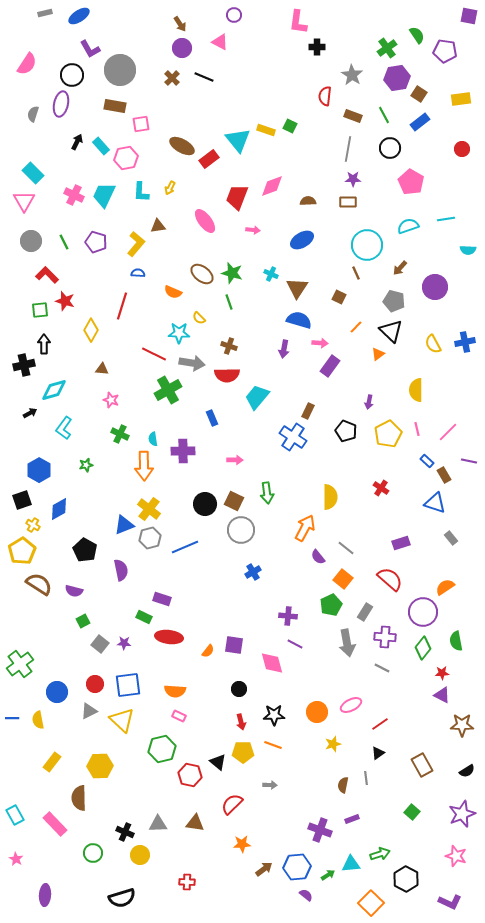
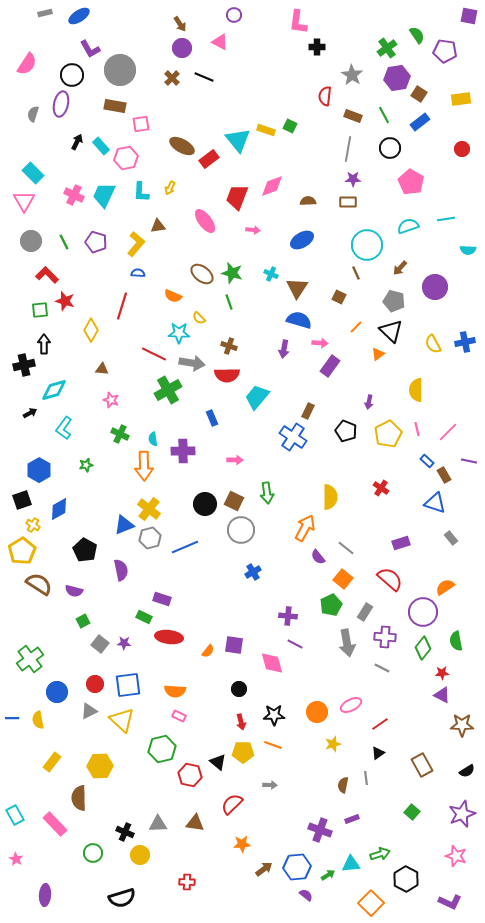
orange semicircle at (173, 292): moved 4 px down
green cross at (20, 664): moved 10 px right, 5 px up
